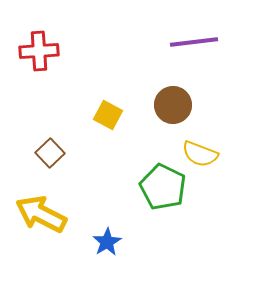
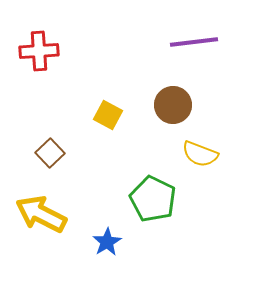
green pentagon: moved 10 px left, 12 px down
